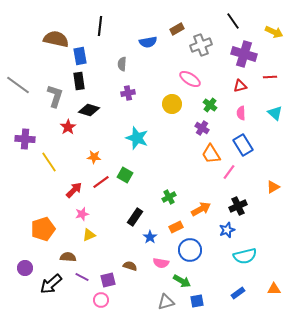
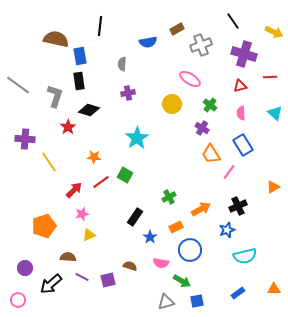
cyan star at (137, 138): rotated 20 degrees clockwise
orange pentagon at (43, 229): moved 1 px right, 3 px up
pink circle at (101, 300): moved 83 px left
